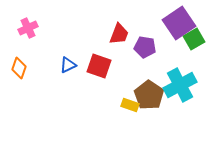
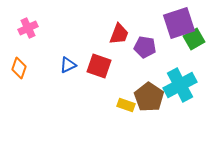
purple square: rotated 16 degrees clockwise
brown pentagon: moved 2 px down
yellow rectangle: moved 4 px left
